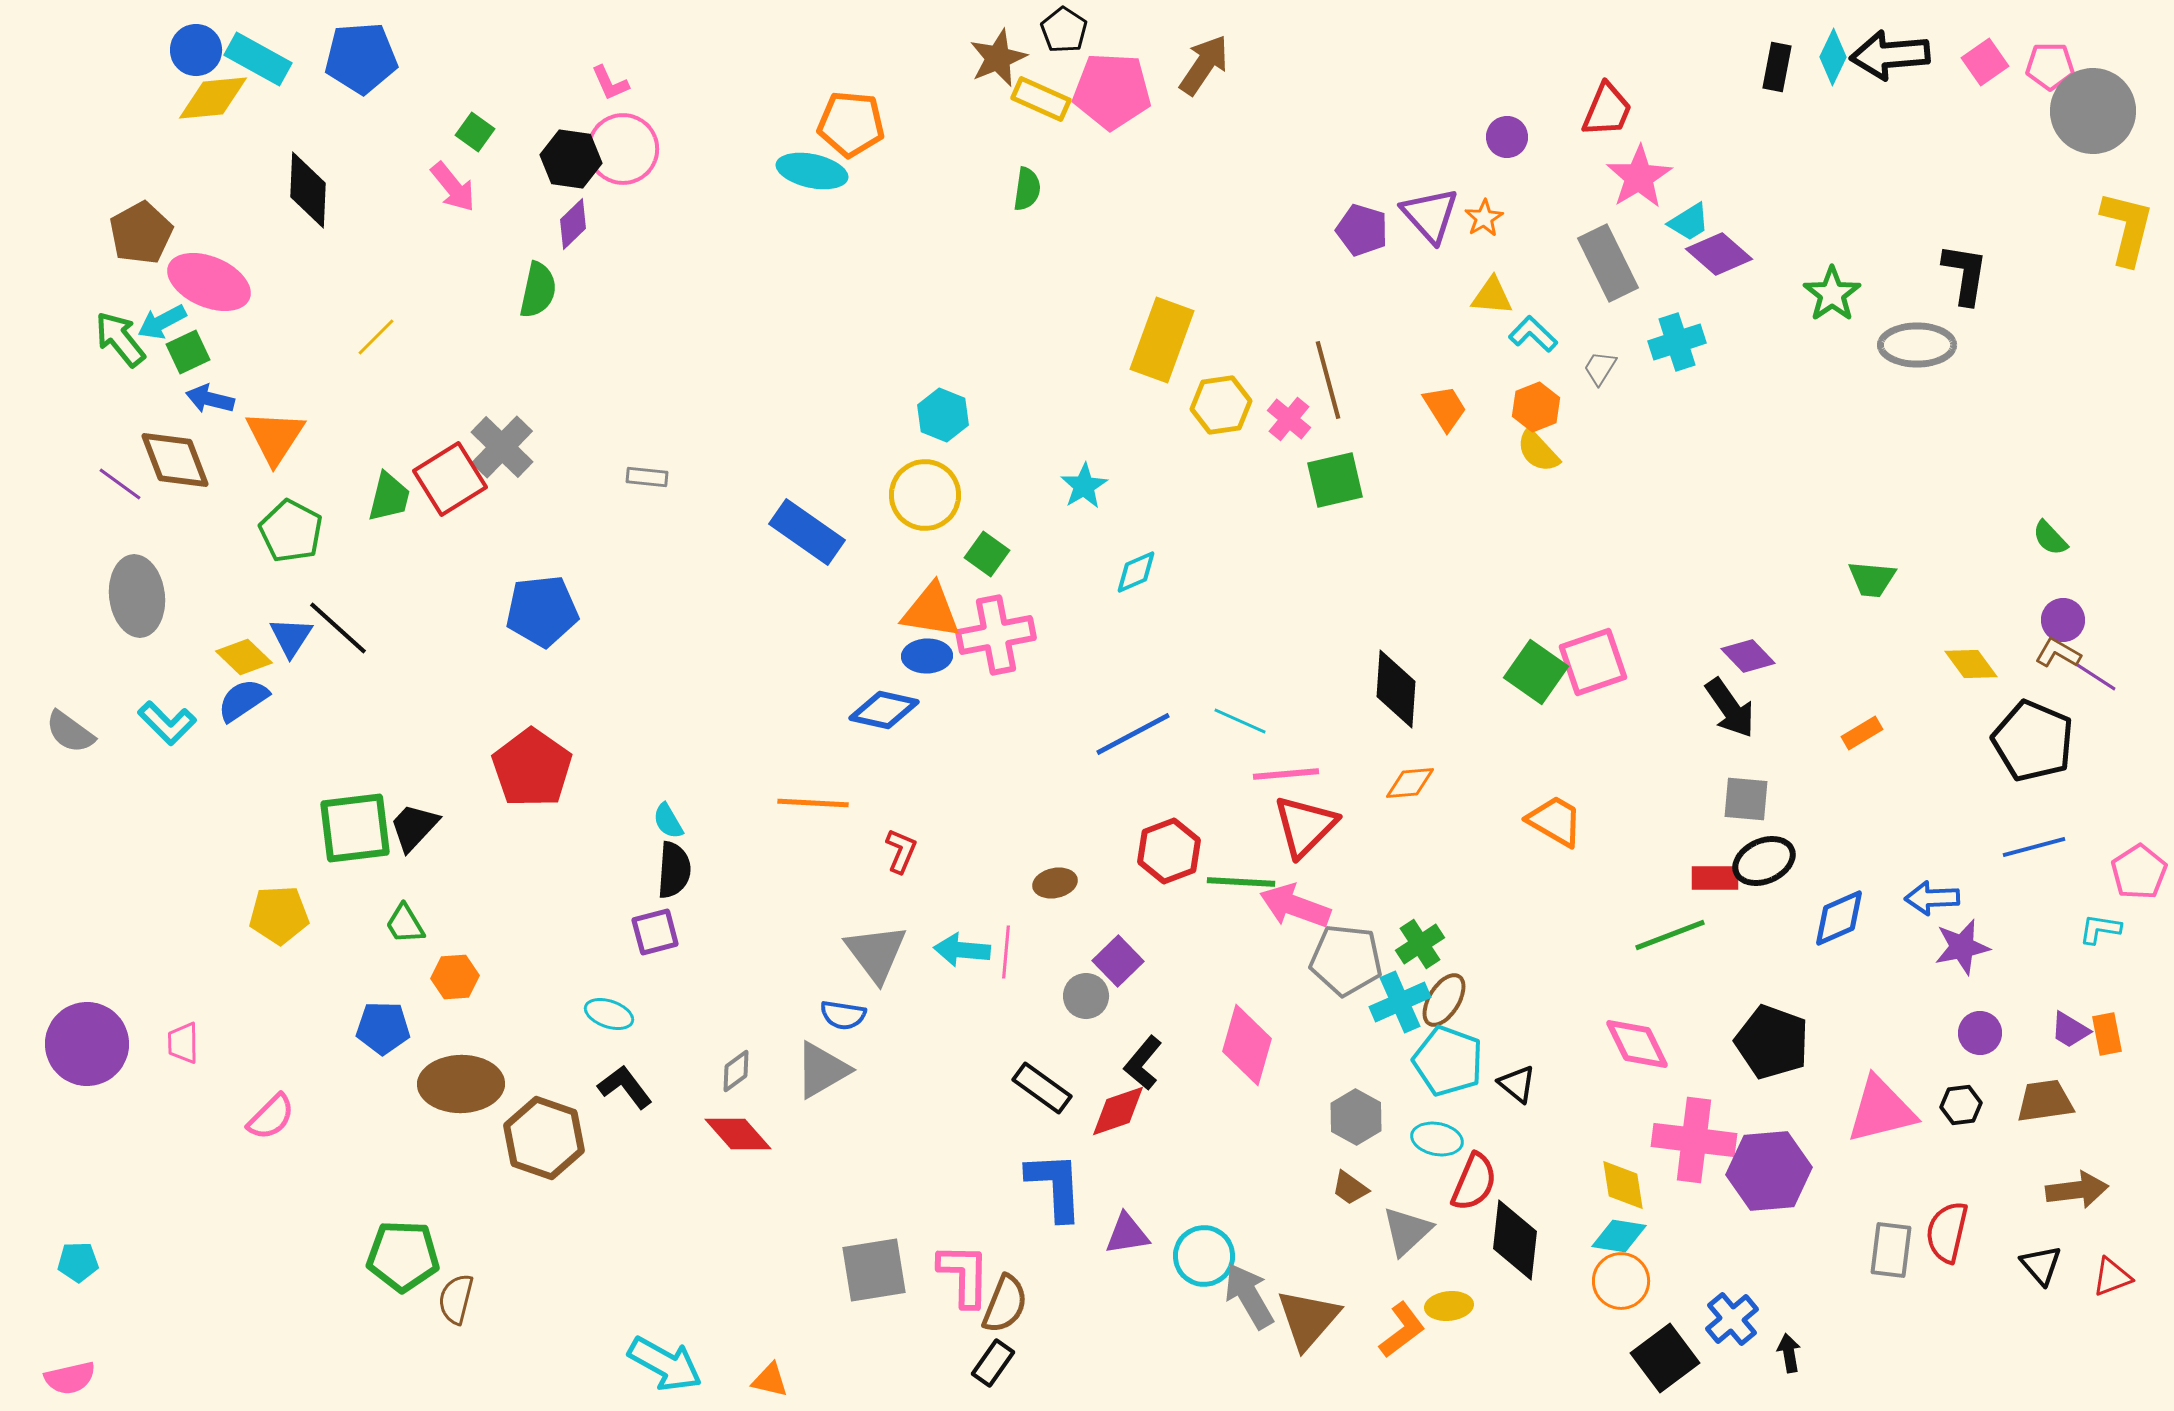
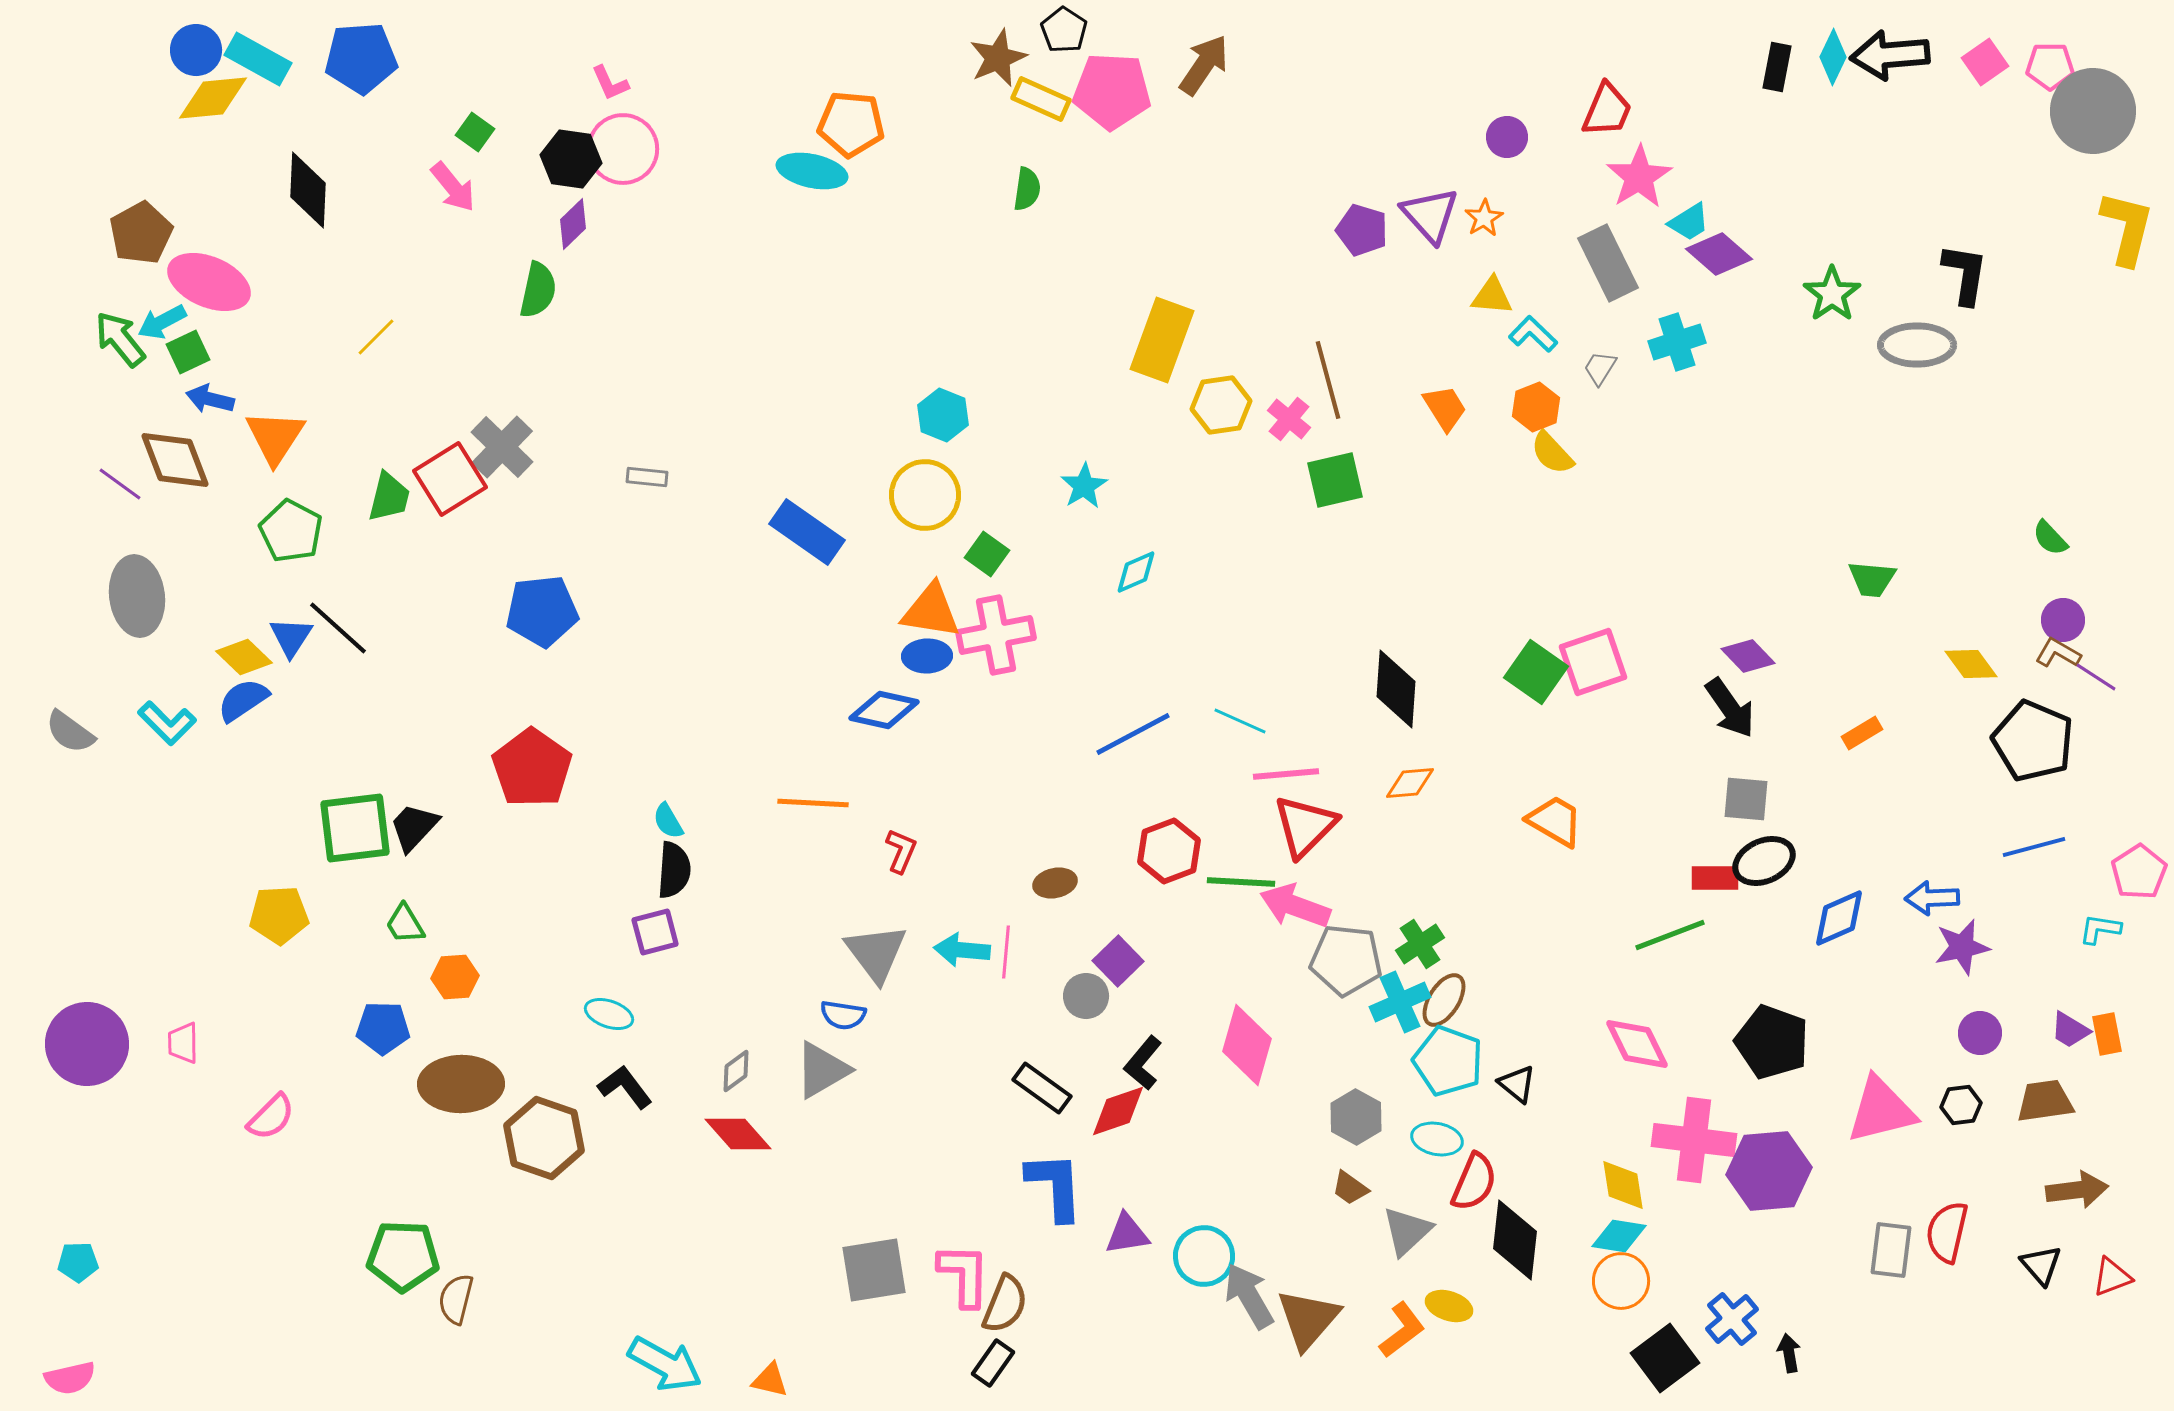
yellow semicircle at (1538, 451): moved 14 px right, 2 px down
yellow ellipse at (1449, 1306): rotated 24 degrees clockwise
